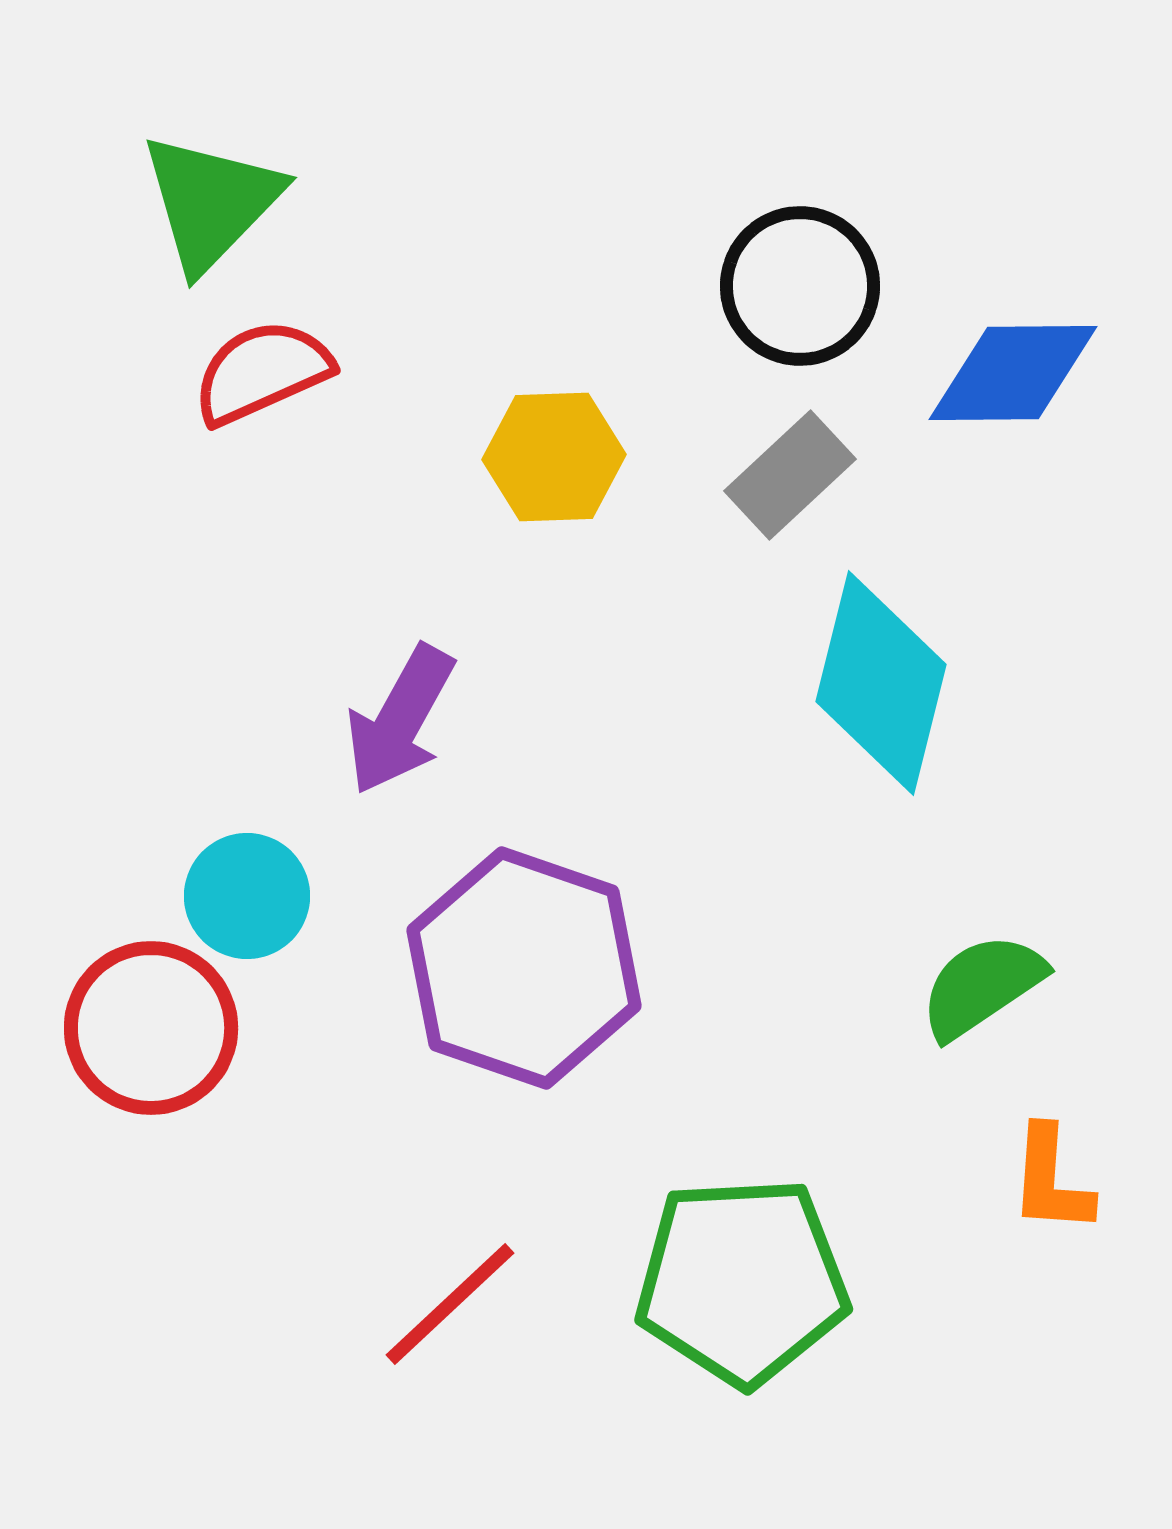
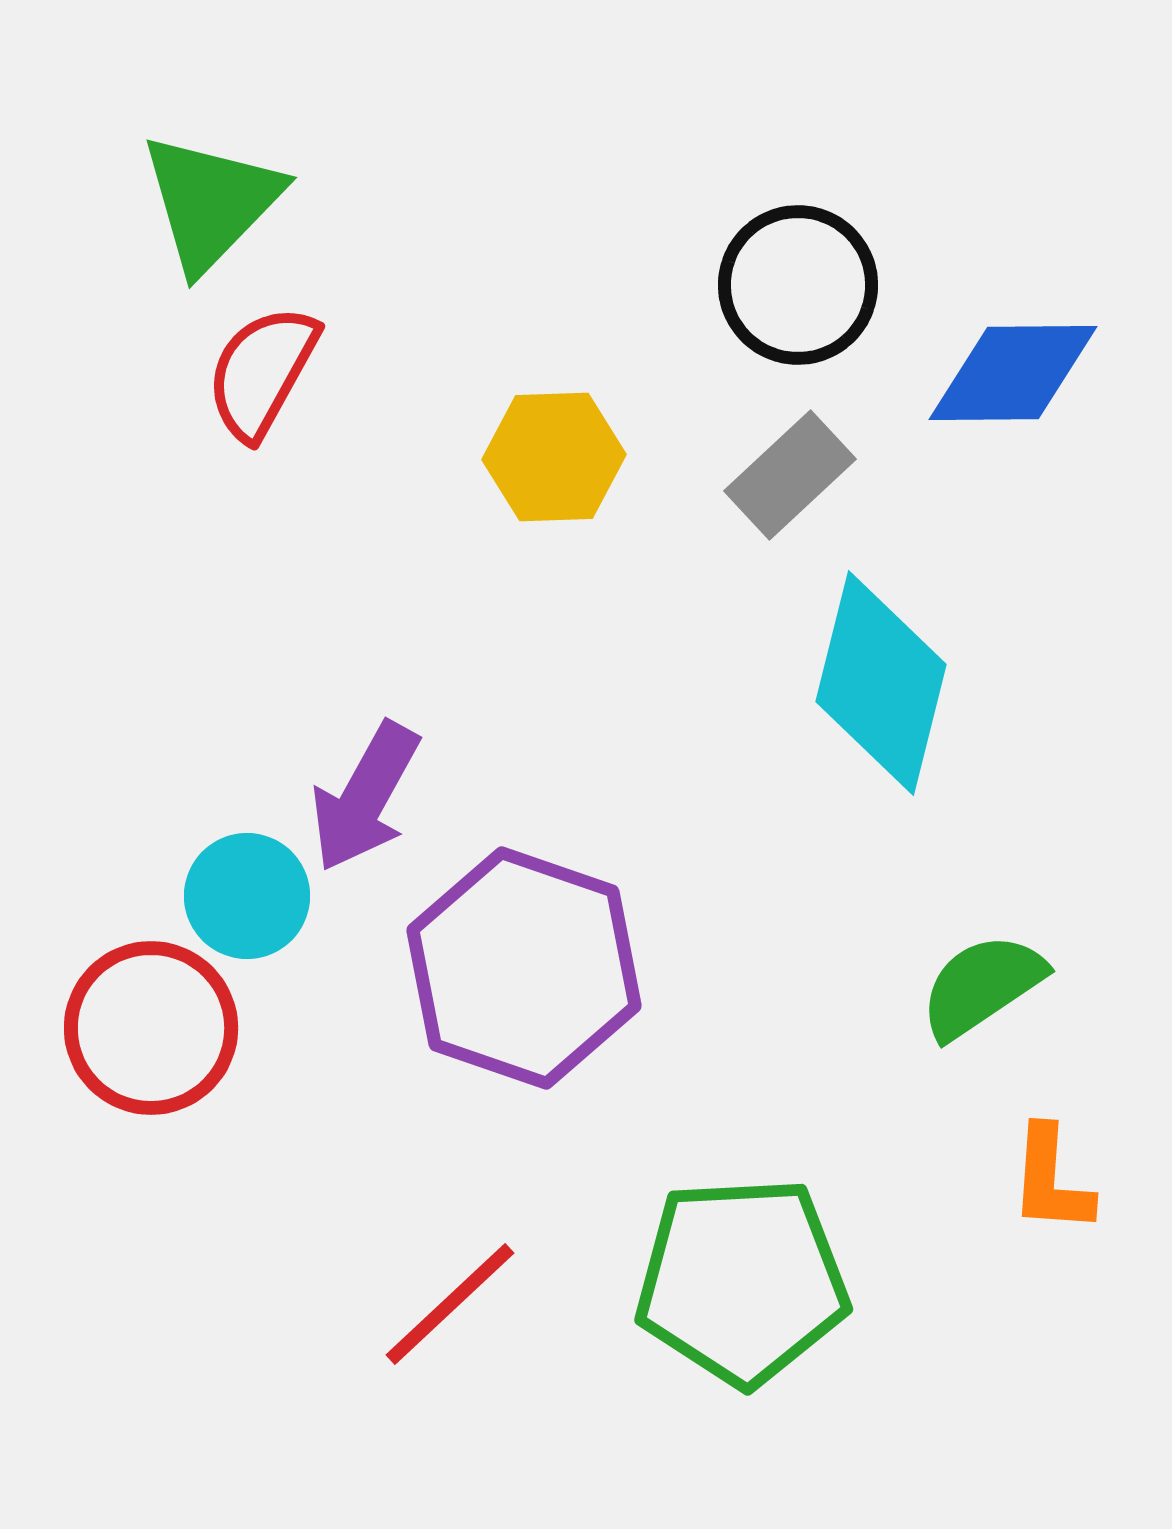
black circle: moved 2 px left, 1 px up
red semicircle: rotated 37 degrees counterclockwise
purple arrow: moved 35 px left, 77 px down
